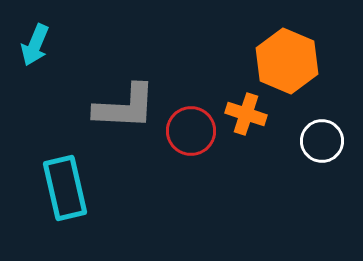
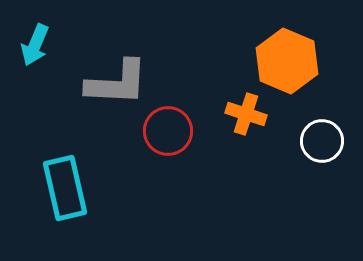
gray L-shape: moved 8 px left, 24 px up
red circle: moved 23 px left
